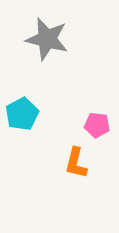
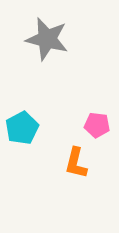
cyan pentagon: moved 14 px down
